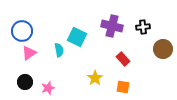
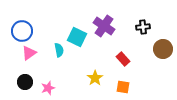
purple cross: moved 8 px left; rotated 20 degrees clockwise
